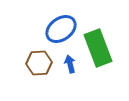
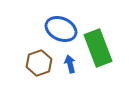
blue ellipse: rotated 60 degrees clockwise
brown hexagon: rotated 15 degrees counterclockwise
